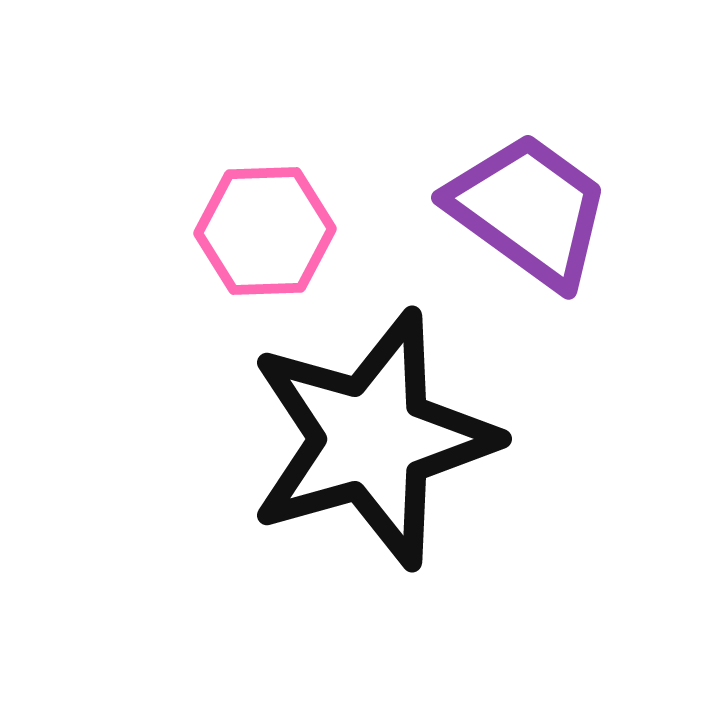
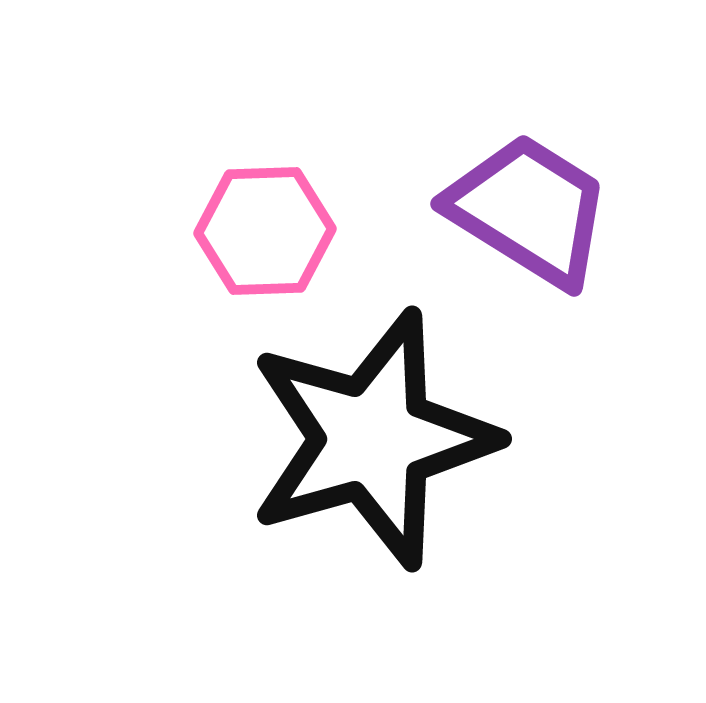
purple trapezoid: rotated 4 degrees counterclockwise
